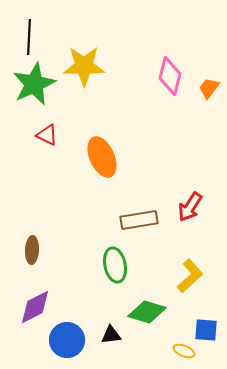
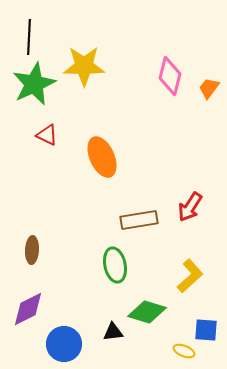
purple diamond: moved 7 px left, 2 px down
black triangle: moved 2 px right, 3 px up
blue circle: moved 3 px left, 4 px down
